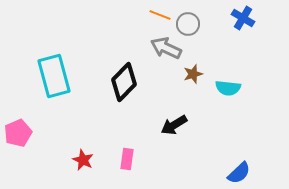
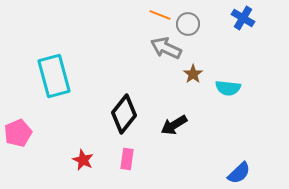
brown star: rotated 18 degrees counterclockwise
black diamond: moved 32 px down; rotated 6 degrees counterclockwise
